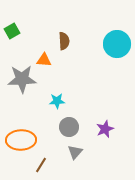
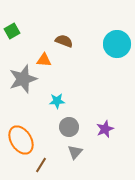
brown semicircle: rotated 66 degrees counterclockwise
gray star: moved 1 px right; rotated 16 degrees counterclockwise
orange ellipse: rotated 60 degrees clockwise
